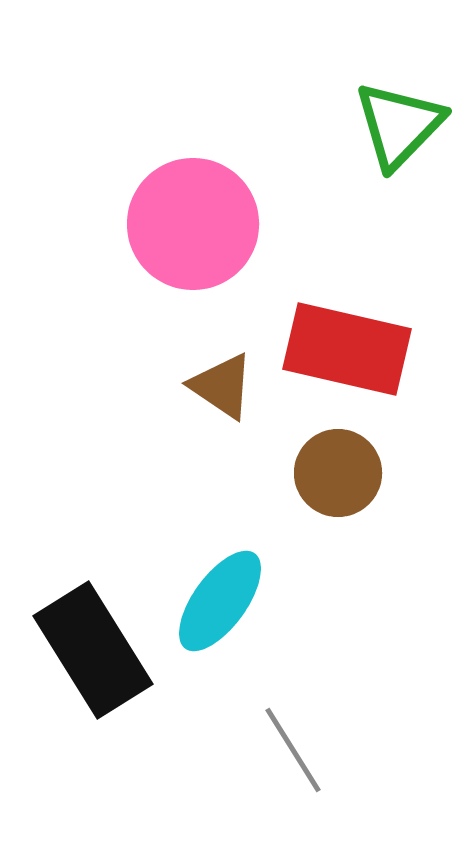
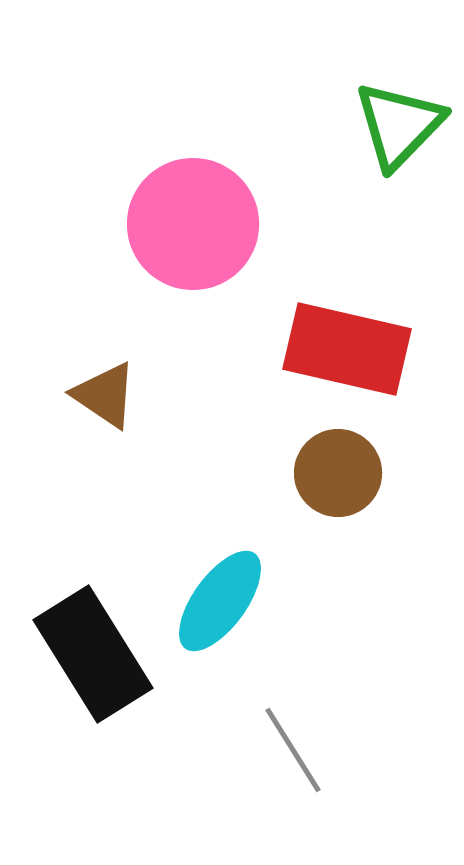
brown triangle: moved 117 px left, 9 px down
black rectangle: moved 4 px down
